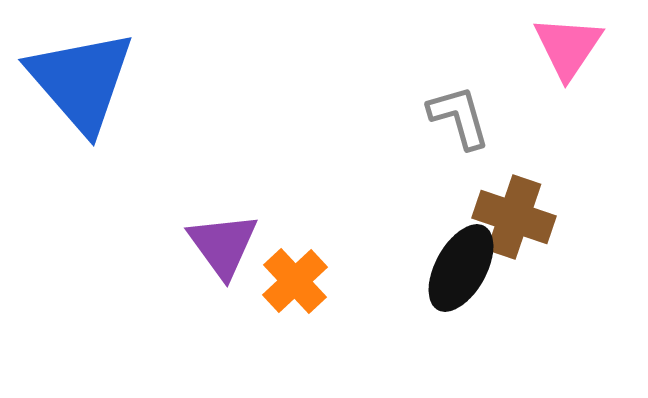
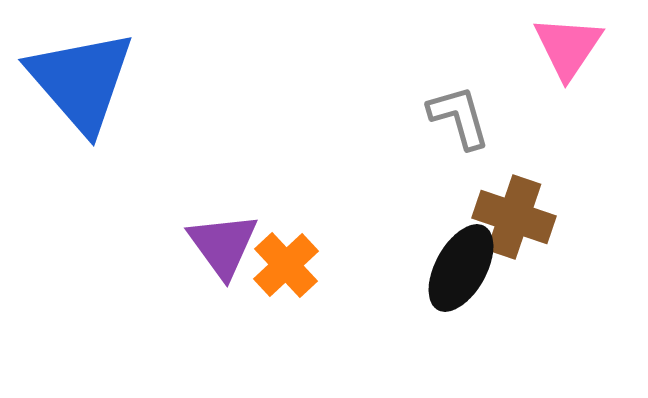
orange cross: moved 9 px left, 16 px up
